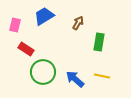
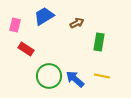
brown arrow: moved 1 px left; rotated 32 degrees clockwise
green circle: moved 6 px right, 4 px down
